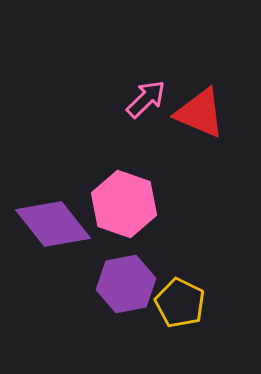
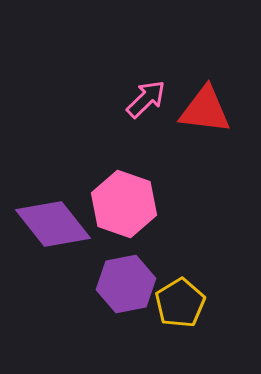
red triangle: moved 5 px right, 3 px up; rotated 16 degrees counterclockwise
yellow pentagon: rotated 15 degrees clockwise
